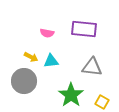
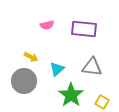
pink semicircle: moved 8 px up; rotated 24 degrees counterclockwise
cyan triangle: moved 6 px right, 8 px down; rotated 35 degrees counterclockwise
